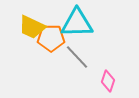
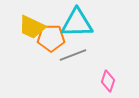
gray line: moved 4 px left, 2 px up; rotated 68 degrees counterclockwise
